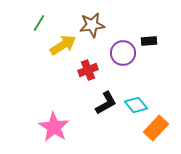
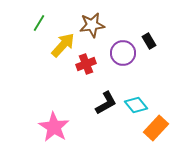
black rectangle: rotated 63 degrees clockwise
yellow arrow: rotated 16 degrees counterclockwise
red cross: moved 2 px left, 6 px up
